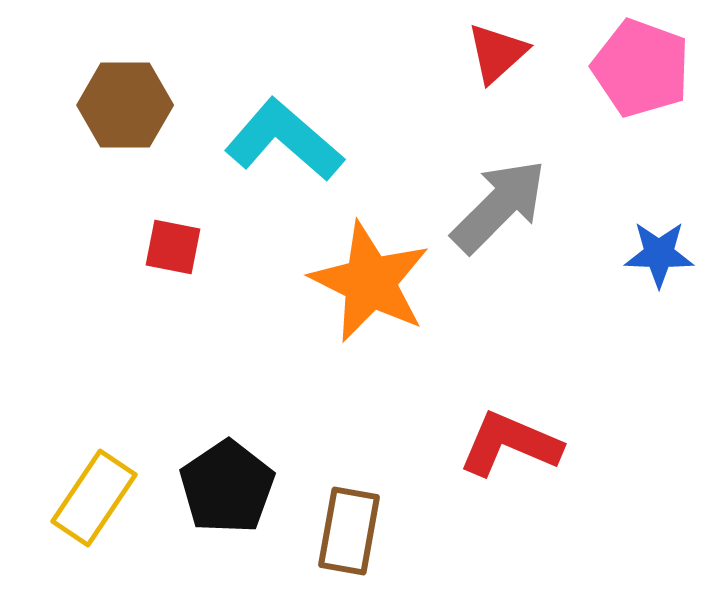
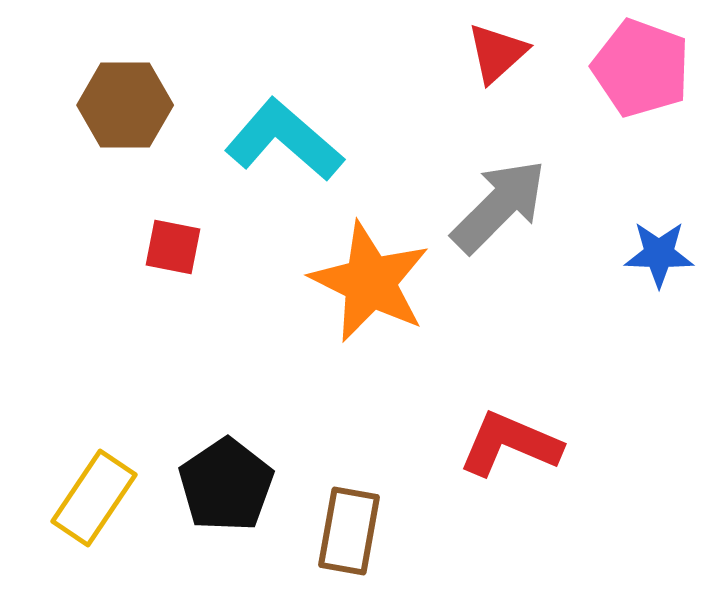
black pentagon: moved 1 px left, 2 px up
